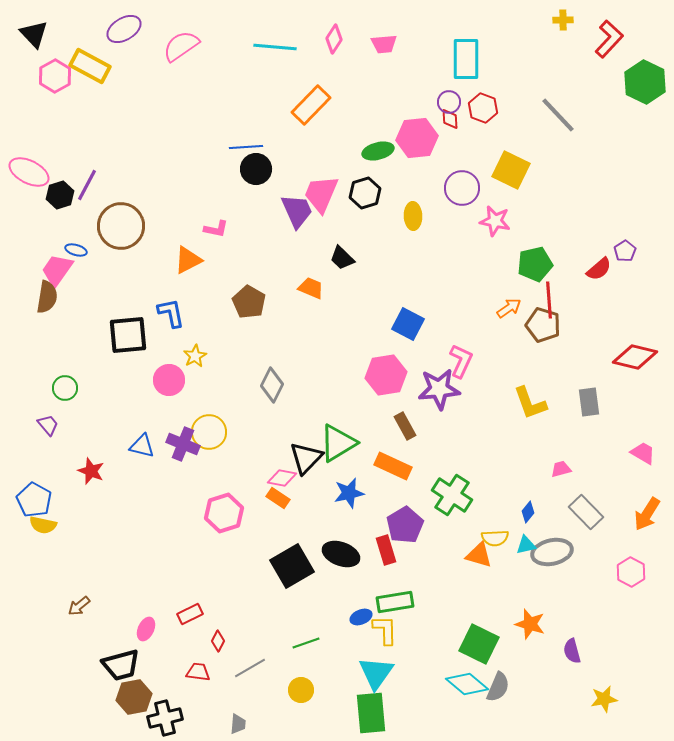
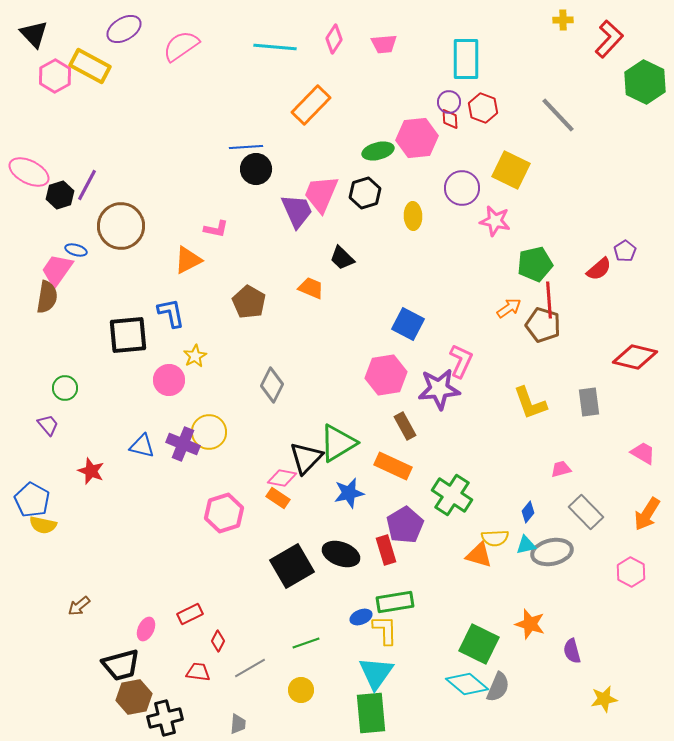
blue pentagon at (34, 500): moved 2 px left
